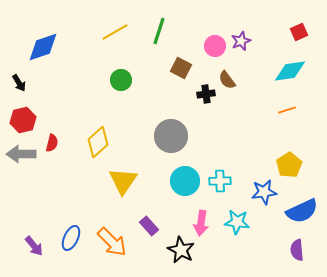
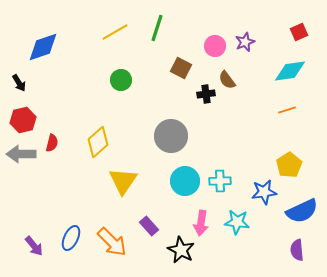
green line: moved 2 px left, 3 px up
purple star: moved 4 px right, 1 px down
